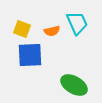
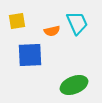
yellow square: moved 5 px left, 8 px up; rotated 30 degrees counterclockwise
green ellipse: rotated 52 degrees counterclockwise
